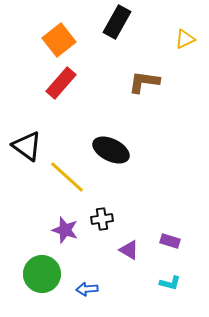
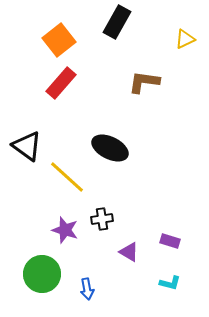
black ellipse: moved 1 px left, 2 px up
purple triangle: moved 2 px down
blue arrow: rotated 95 degrees counterclockwise
